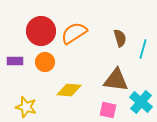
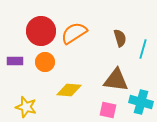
cyan cross: rotated 25 degrees counterclockwise
